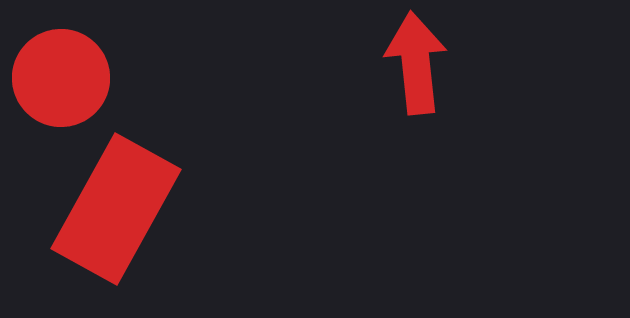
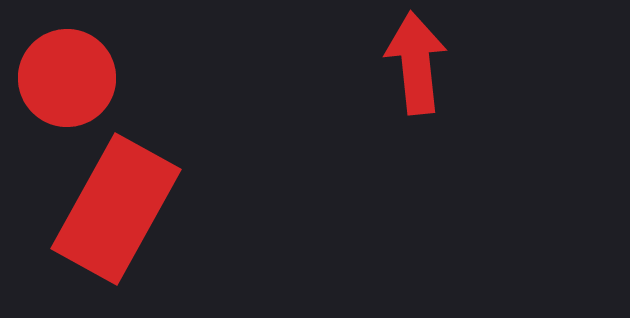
red circle: moved 6 px right
